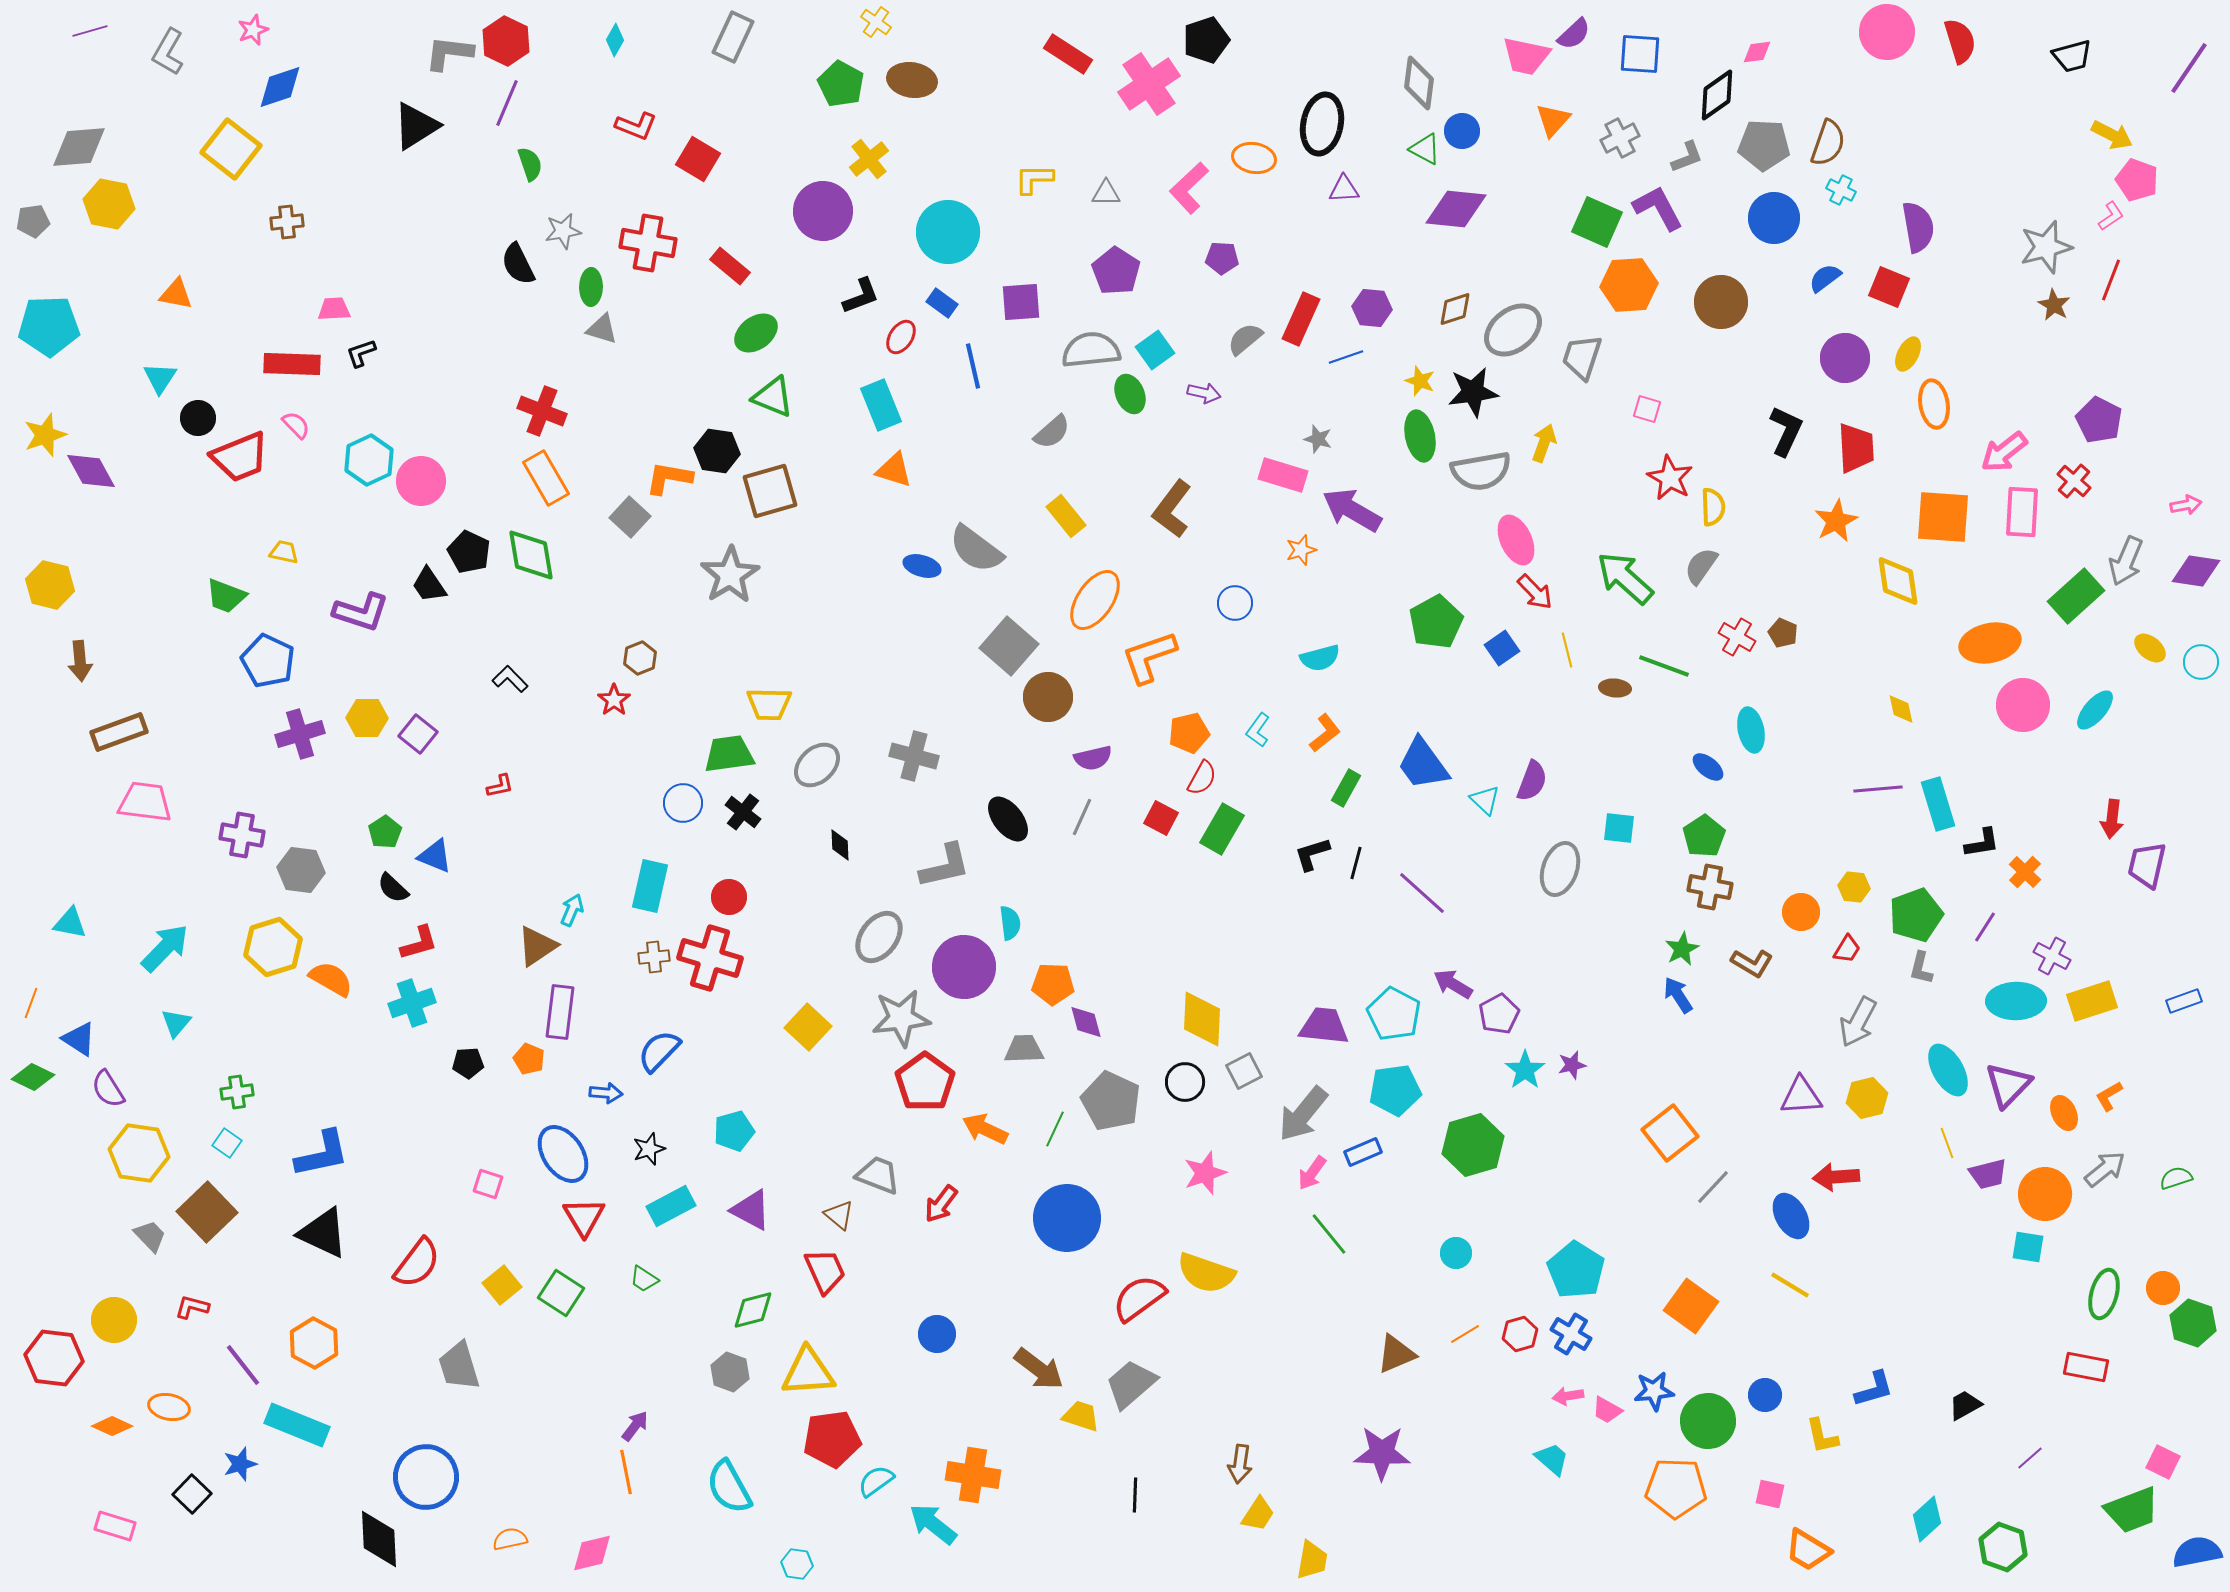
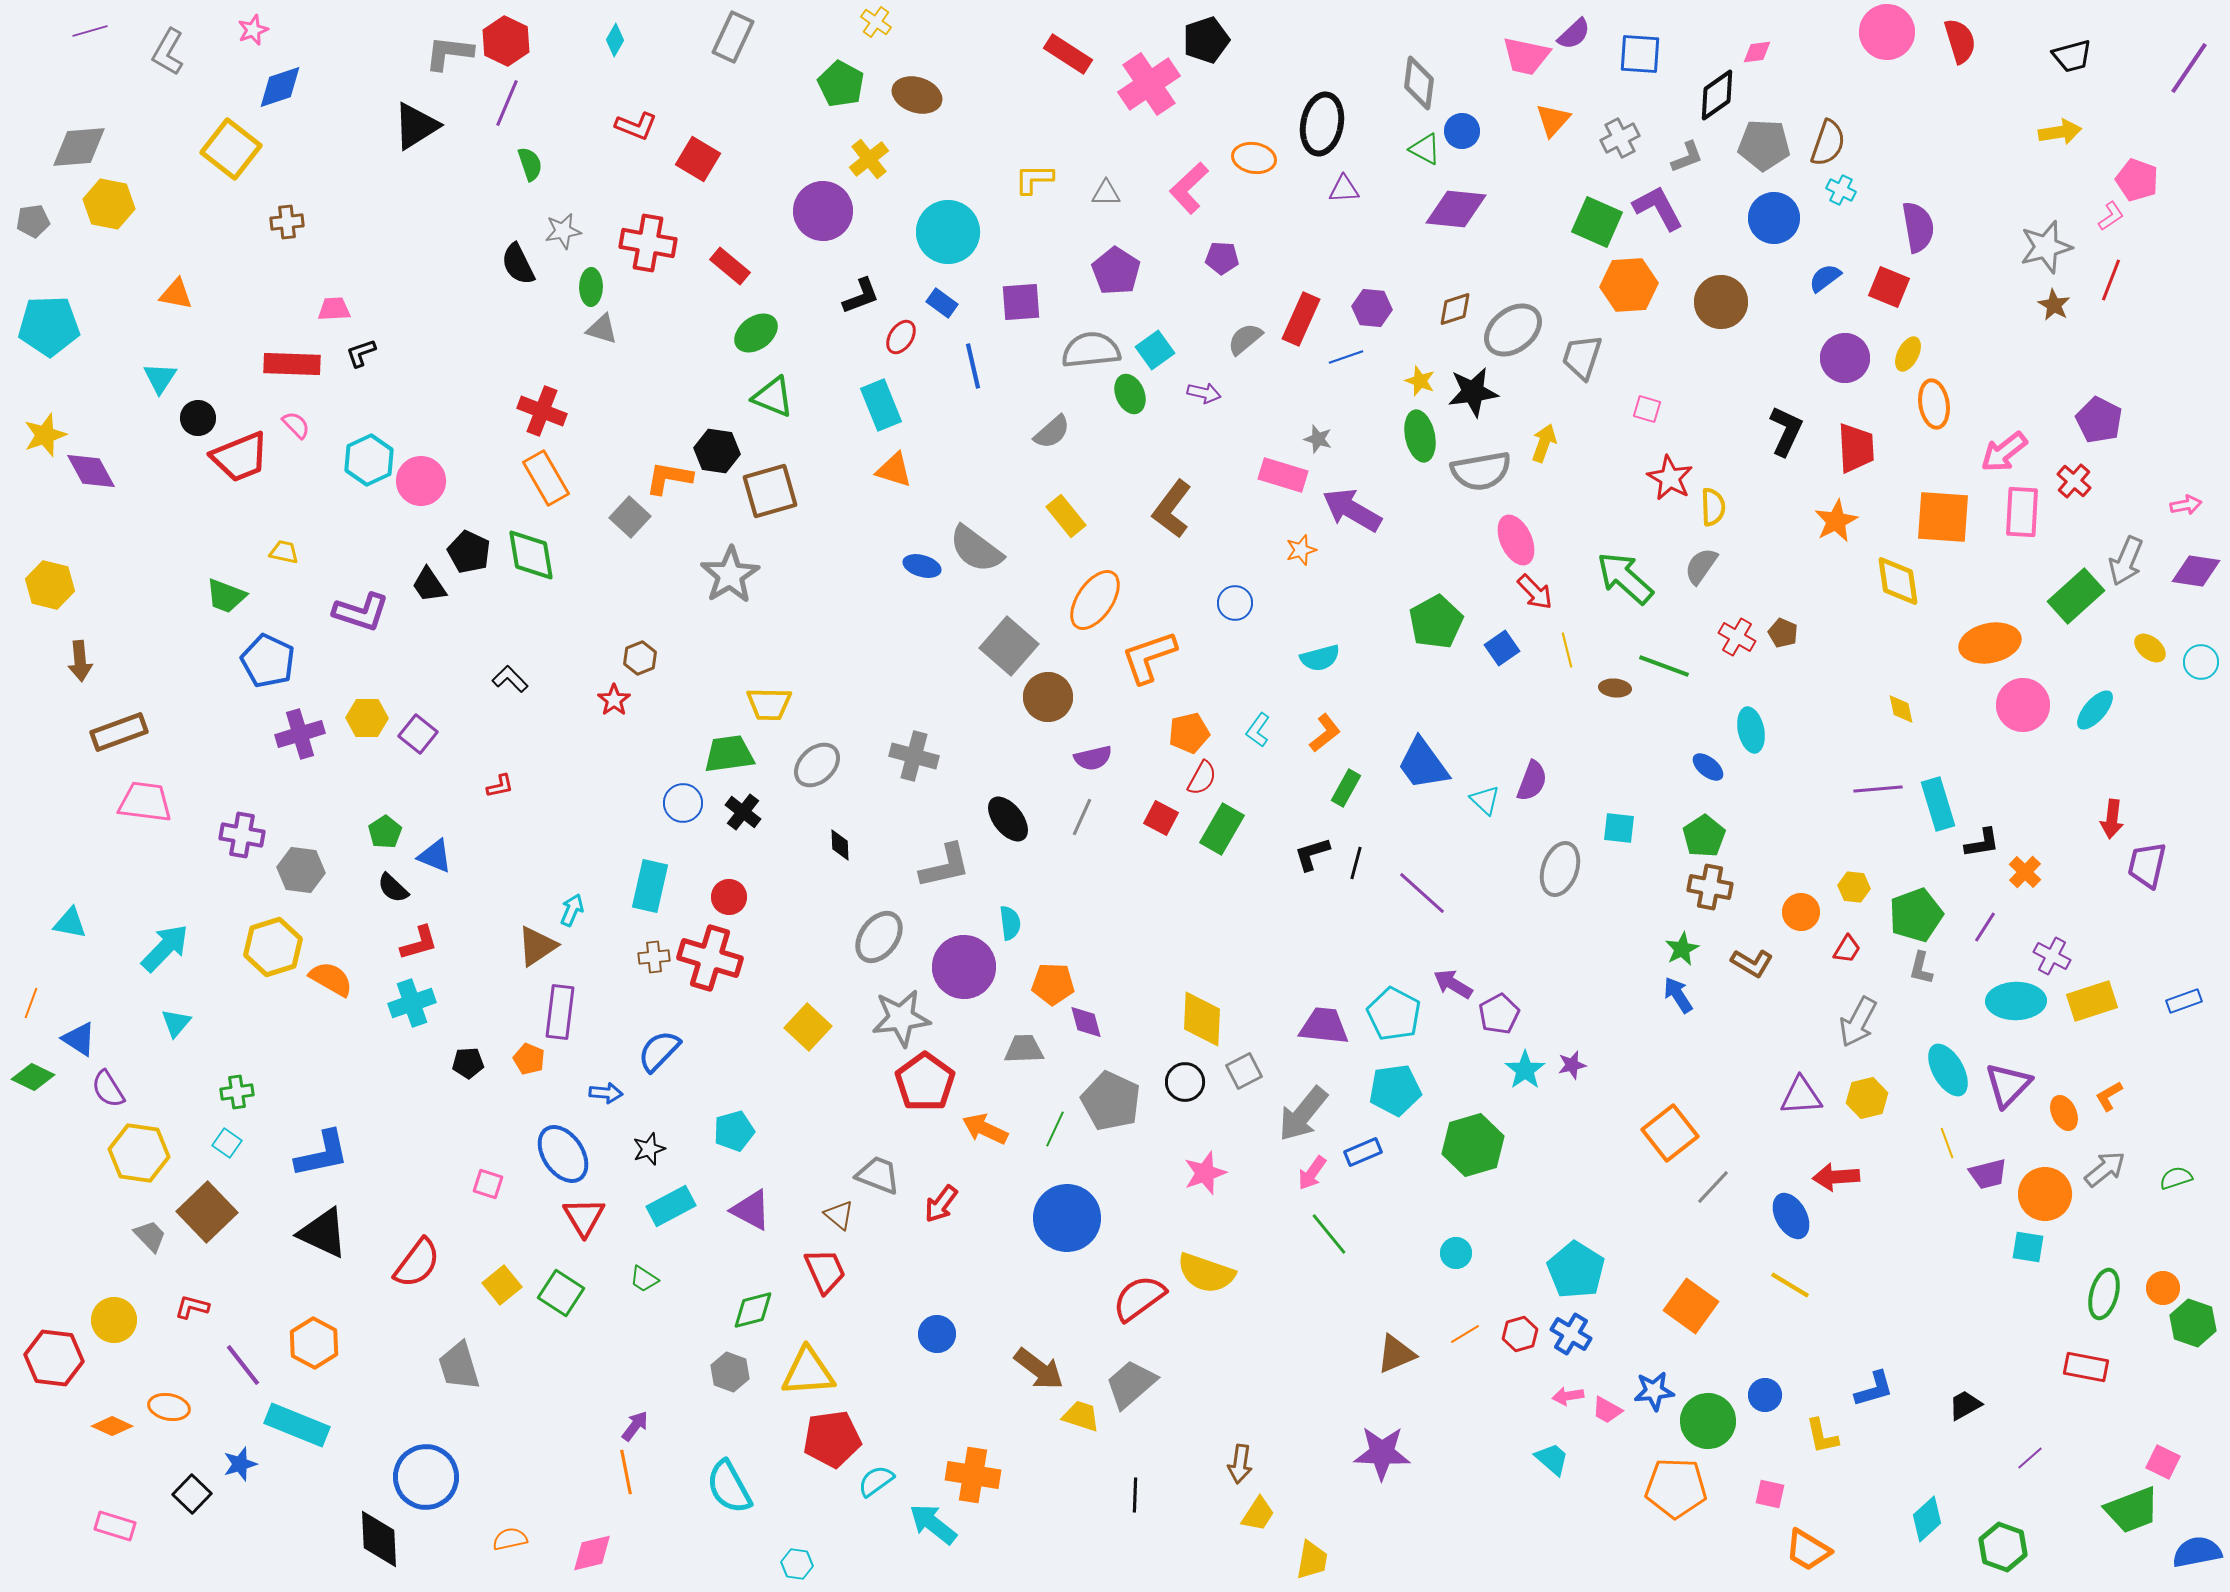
brown ellipse at (912, 80): moved 5 px right, 15 px down; rotated 9 degrees clockwise
yellow arrow at (2112, 135): moved 52 px left, 3 px up; rotated 36 degrees counterclockwise
